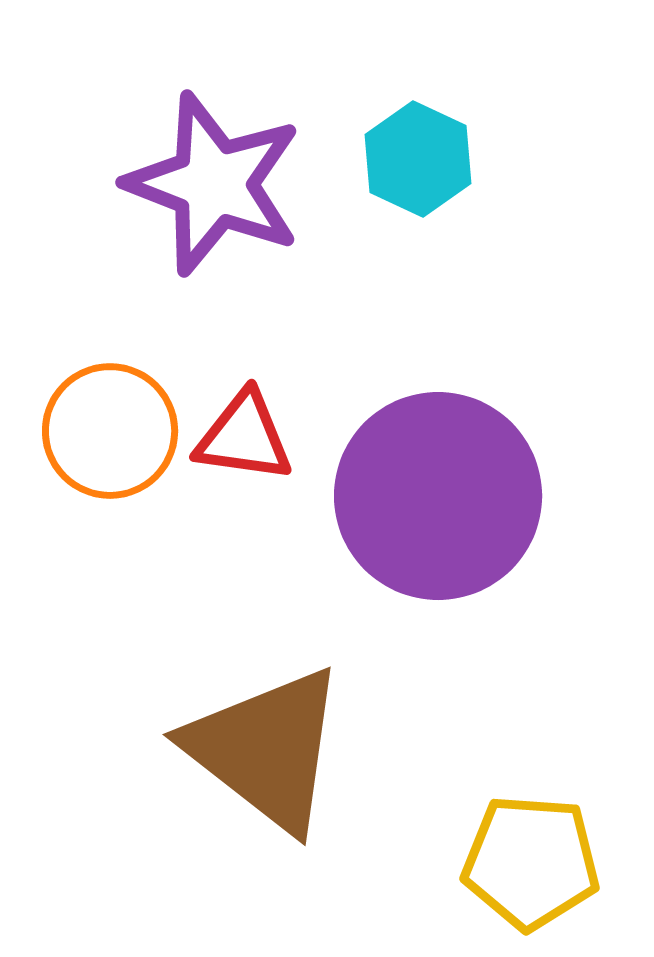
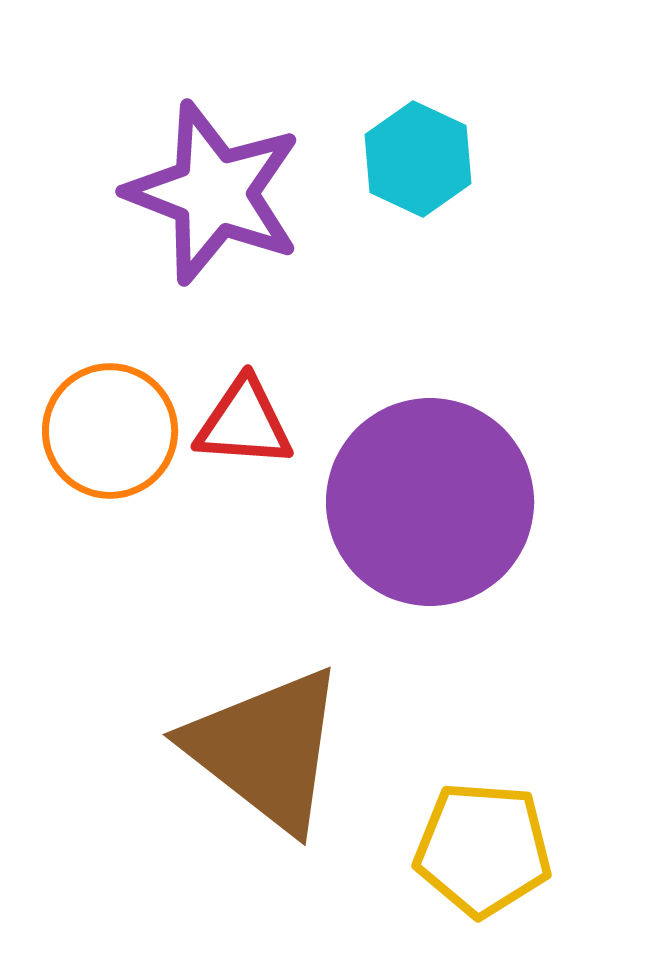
purple star: moved 9 px down
red triangle: moved 14 px up; rotated 4 degrees counterclockwise
purple circle: moved 8 px left, 6 px down
yellow pentagon: moved 48 px left, 13 px up
